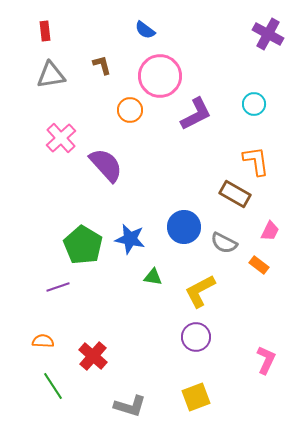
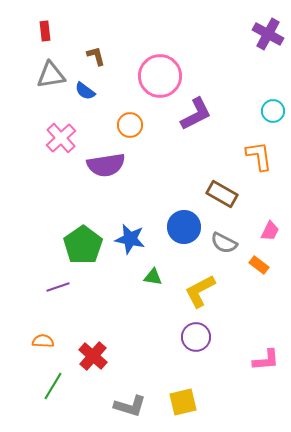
blue semicircle: moved 60 px left, 61 px down
brown L-shape: moved 6 px left, 9 px up
cyan circle: moved 19 px right, 7 px down
orange circle: moved 15 px down
orange L-shape: moved 3 px right, 5 px up
purple semicircle: rotated 123 degrees clockwise
brown rectangle: moved 13 px left
green pentagon: rotated 6 degrees clockwise
pink L-shape: rotated 60 degrees clockwise
green line: rotated 64 degrees clockwise
yellow square: moved 13 px left, 5 px down; rotated 8 degrees clockwise
